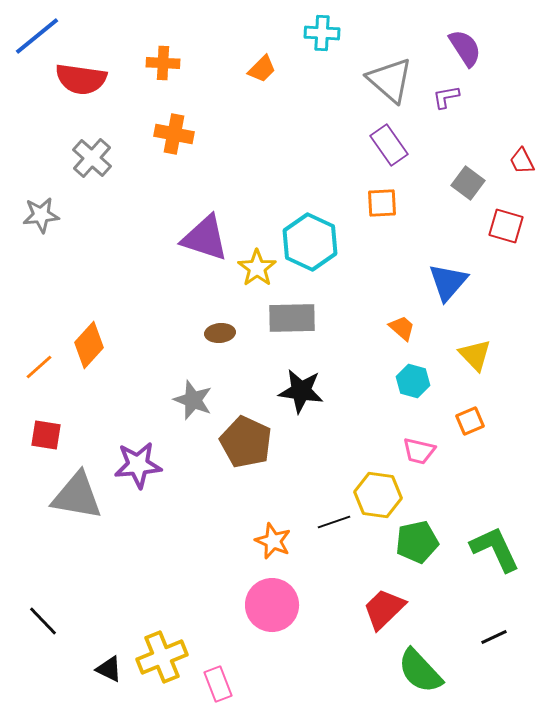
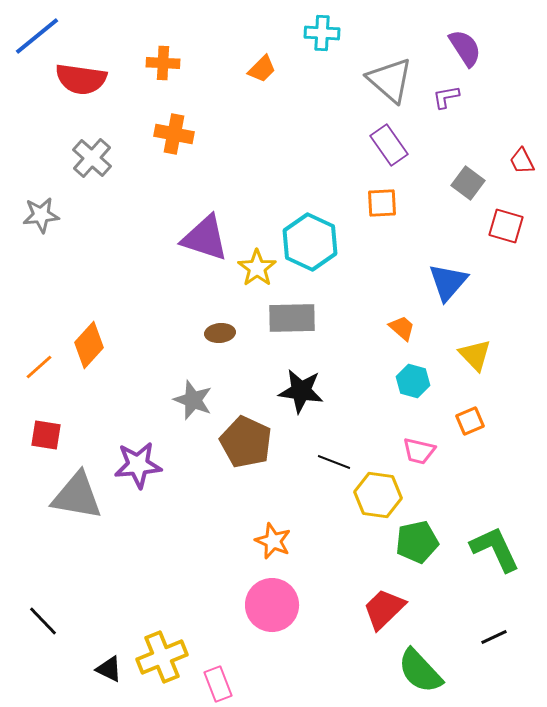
black line at (334, 522): moved 60 px up; rotated 40 degrees clockwise
